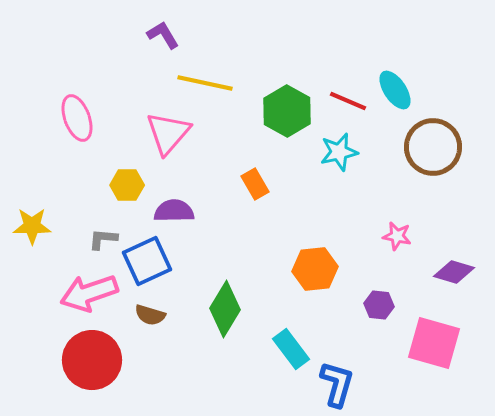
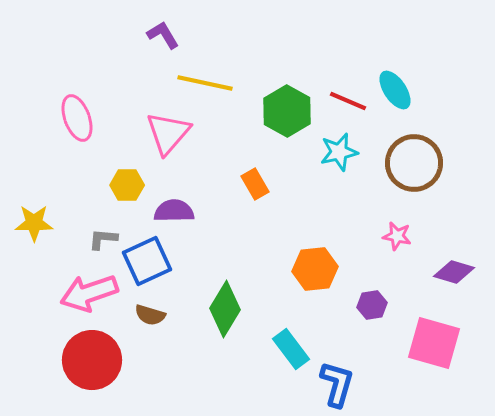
brown circle: moved 19 px left, 16 px down
yellow star: moved 2 px right, 3 px up
purple hexagon: moved 7 px left; rotated 16 degrees counterclockwise
